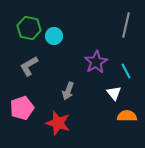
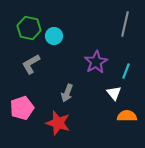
gray line: moved 1 px left, 1 px up
gray L-shape: moved 2 px right, 2 px up
cyan line: rotated 49 degrees clockwise
gray arrow: moved 1 px left, 2 px down
